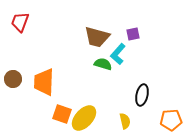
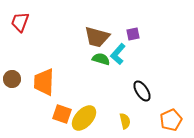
green semicircle: moved 2 px left, 5 px up
brown circle: moved 1 px left
black ellipse: moved 4 px up; rotated 45 degrees counterclockwise
orange pentagon: rotated 20 degrees counterclockwise
